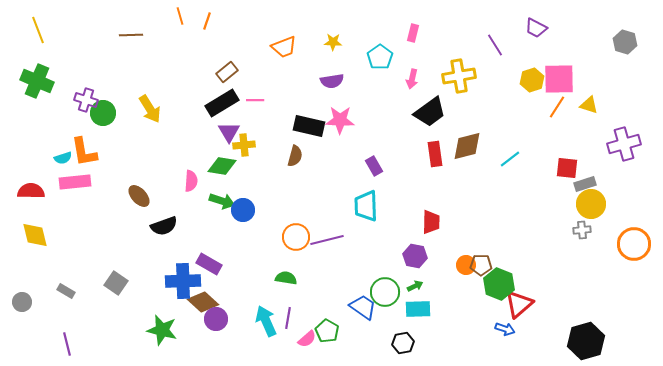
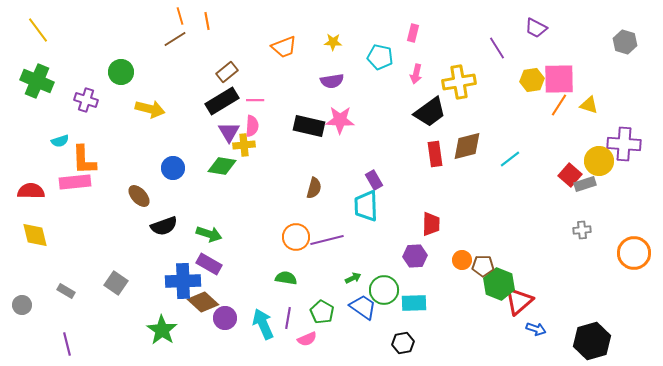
orange line at (207, 21): rotated 30 degrees counterclockwise
yellow line at (38, 30): rotated 16 degrees counterclockwise
brown line at (131, 35): moved 44 px right, 4 px down; rotated 30 degrees counterclockwise
purple line at (495, 45): moved 2 px right, 3 px down
cyan pentagon at (380, 57): rotated 25 degrees counterclockwise
yellow cross at (459, 76): moved 6 px down
pink arrow at (412, 79): moved 4 px right, 5 px up
yellow hexagon at (532, 80): rotated 10 degrees clockwise
black rectangle at (222, 103): moved 2 px up
orange line at (557, 107): moved 2 px right, 2 px up
yellow arrow at (150, 109): rotated 44 degrees counterclockwise
green circle at (103, 113): moved 18 px right, 41 px up
purple cross at (624, 144): rotated 20 degrees clockwise
orange L-shape at (84, 152): moved 8 px down; rotated 8 degrees clockwise
brown semicircle at (295, 156): moved 19 px right, 32 px down
cyan semicircle at (63, 158): moved 3 px left, 17 px up
purple rectangle at (374, 166): moved 14 px down
red square at (567, 168): moved 3 px right, 7 px down; rotated 35 degrees clockwise
pink semicircle at (191, 181): moved 61 px right, 55 px up
green arrow at (222, 201): moved 13 px left, 33 px down
yellow circle at (591, 204): moved 8 px right, 43 px up
blue circle at (243, 210): moved 70 px left, 42 px up
red trapezoid at (431, 222): moved 2 px down
orange circle at (634, 244): moved 9 px down
purple hexagon at (415, 256): rotated 15 degrees counterclockwise
orange circle at (466, 265): moved 4 px left, 5 px up
brown pentagon at (481, 265): moved 2 px right, 1 px down
green arrow at (415, 286): moved 62 px left, 8 px up
green circle at (385, 292): moved 1 px left, 2 px up
gray circle at (22, 302): moved 3 px down
red triangle at (519, 304): moved 3 px up
cyan rectangle at (418, 309): moved 4 px left, 6 px up
purple circle at (216, 319): moved 9 px right, 1 px up
cyan arrow at (266, 321): moved 3 px left, 3 px down
blue arrow at (505, 329): moved 31 px right
green star at (162, 330): rotated 20 degrees clockwise
green pentagon at (327, 331): moved 5 px left, 19 px up
pink semicircle at (307, 339): rotated 18 degrees clockwise
black hexagon at (586, 341): moved 6 px right
